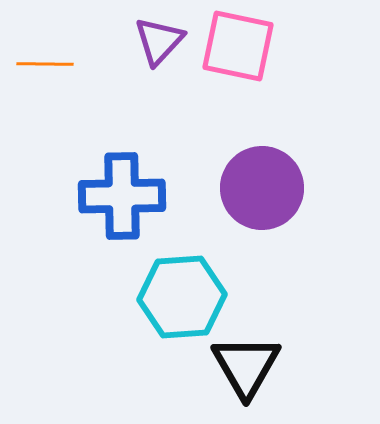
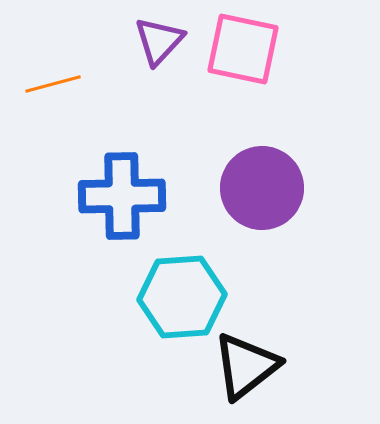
pink square: moved 5 px right, 3 px down
orange line: moved 8 px right, 20 px down; rotated 16 degrees counterclockwise
black triangle: rotated 22 degrees clockwise
